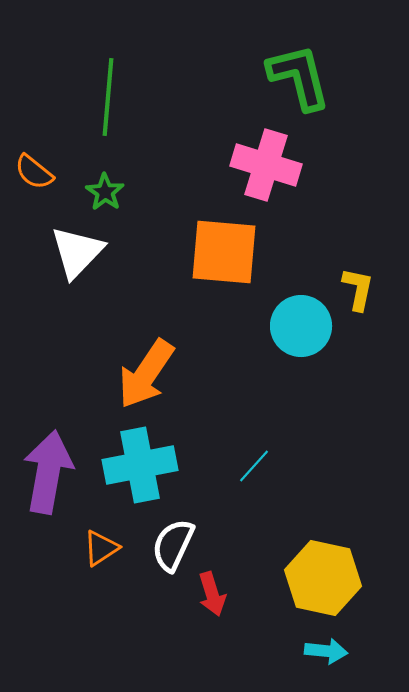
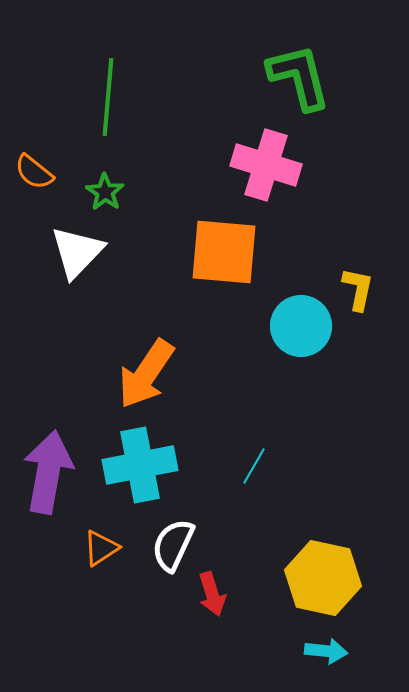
cyan line: rotated 12 degrees counterclockwise
